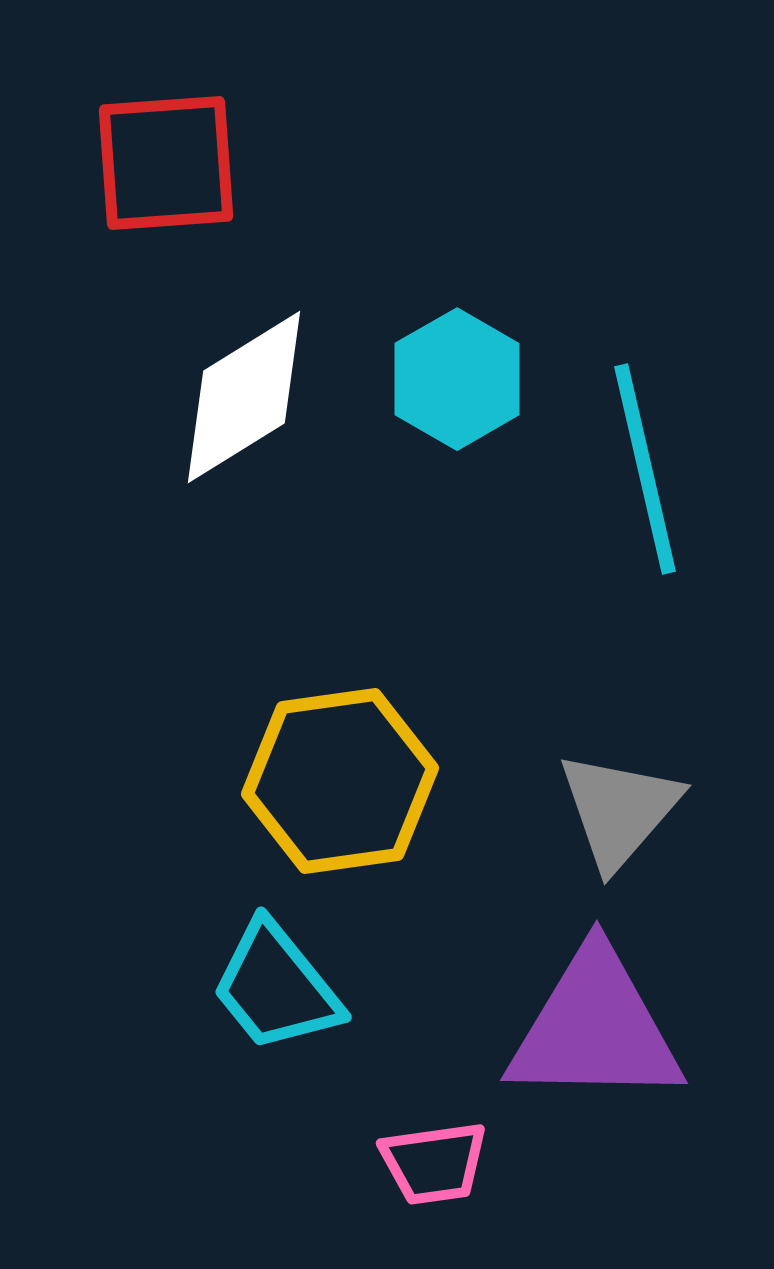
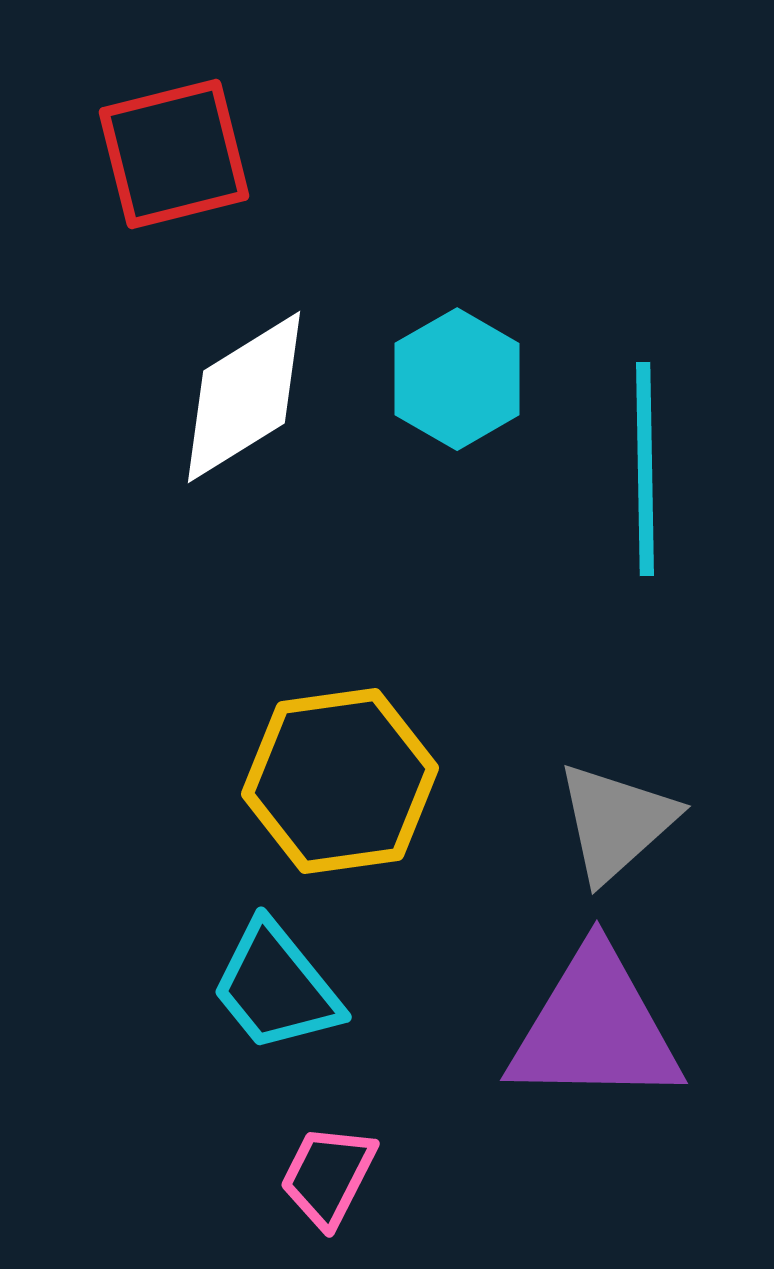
red square: moved 8 px right, 9 px up; rotated 10 degrees counterclockwise
cyan line: rotated 12 degrees clockwise
gray triangle: moved 3 px left, 12 px down; rotated 7 degrees clockwise
pink trapezoid: moved 106 px left, 13 px down; rotated 125 degrees clockwise
